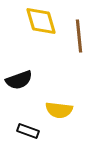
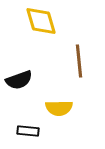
brown line: moved 25 px down
yellow semicircle: moved 2 px up; rotated 8 degrees counterclockwise
black rectangle: rotated 15 degrees counterclockwise
